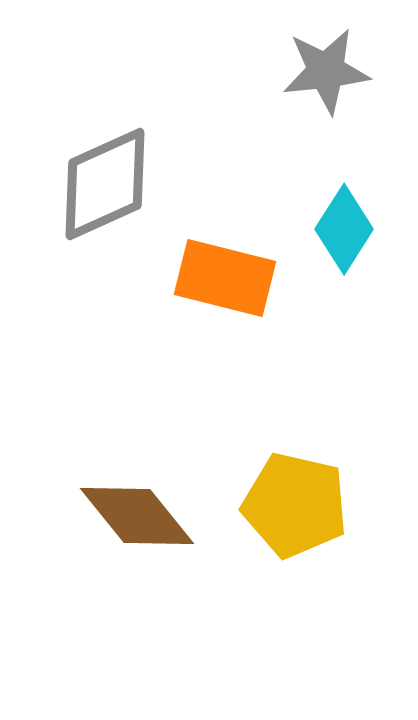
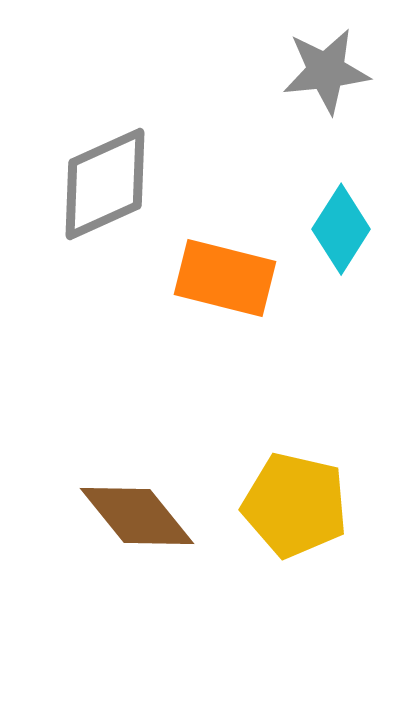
cyan diamond: moved 3 px left
